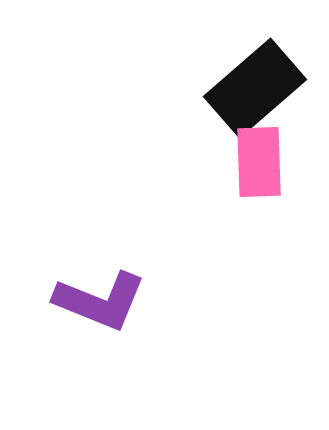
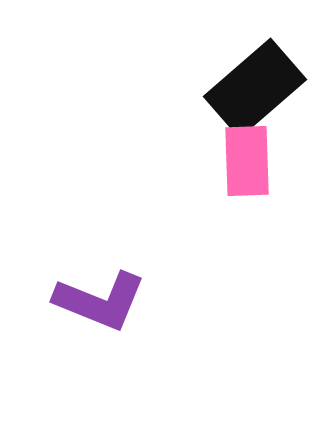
pink rectangle: moved 12 px left, 1 px up
